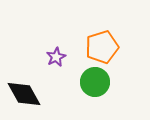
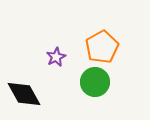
orange pentagon: rotated 12 degrees counterclockwise
